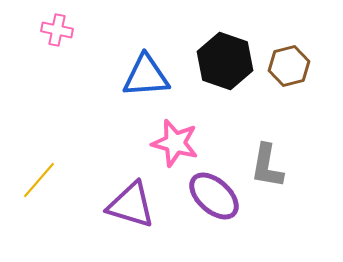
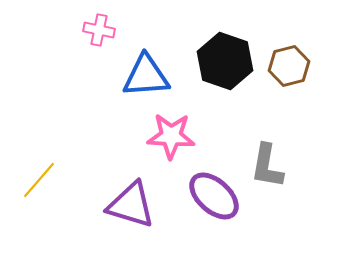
pink cross: moved 42 px right
pink star: moved 4 px left, 7 px up; rotated 12 degrees counterclockwise
